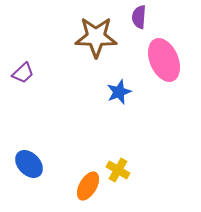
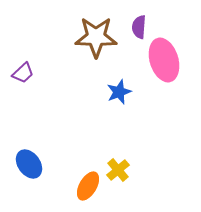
purple semicircle: moved 10 px down
pink ellipse: rotated 6 degrees clockwise
blue ellipse: rotated 8 degrees clockwise
yellow cross: rotated 20 degrees clockwise
